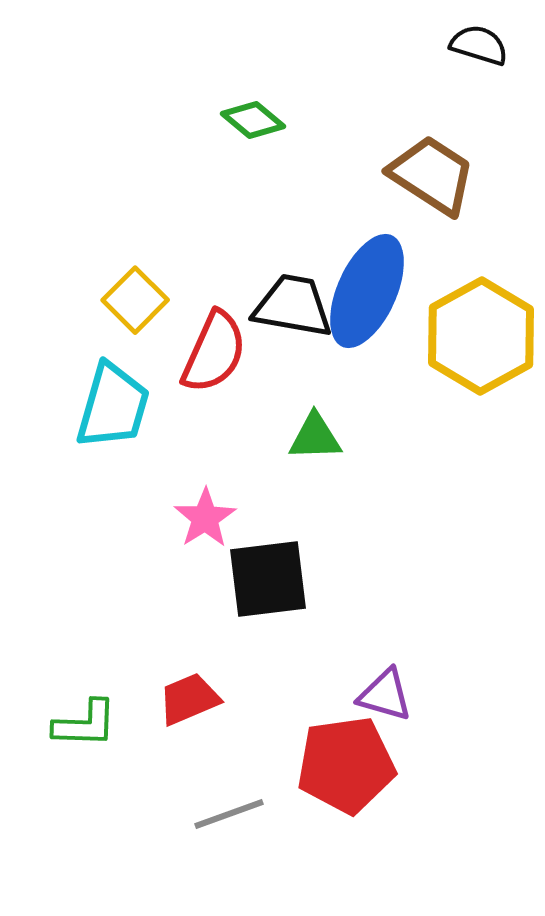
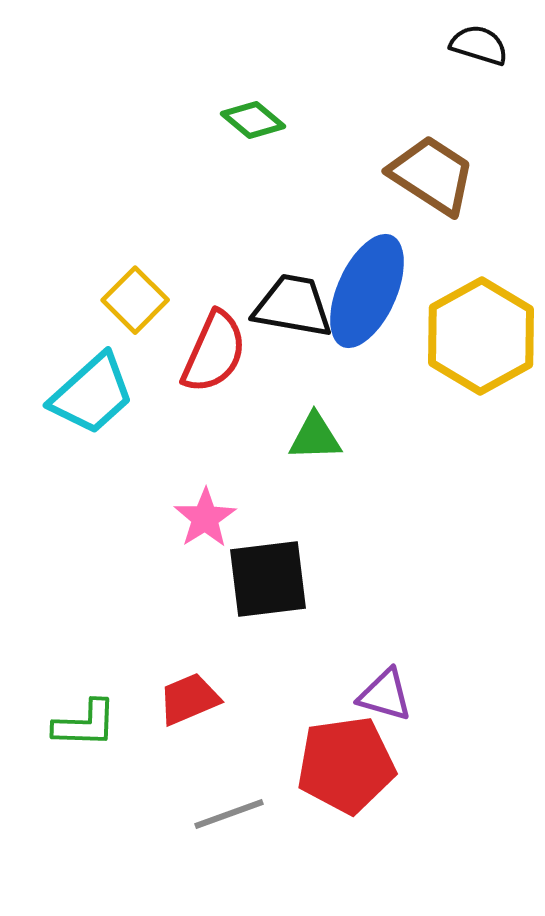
cyan trapezoid: moved 21 px left, 12 px up; rotated 32 degrees clockwise
